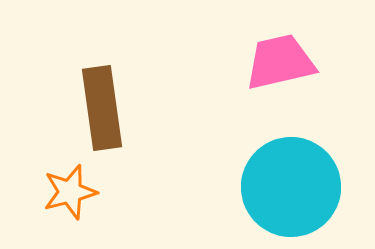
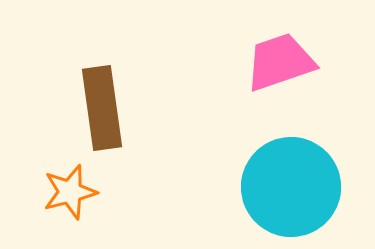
pink trapezoid: rotated 6 degrees counterclockwise
